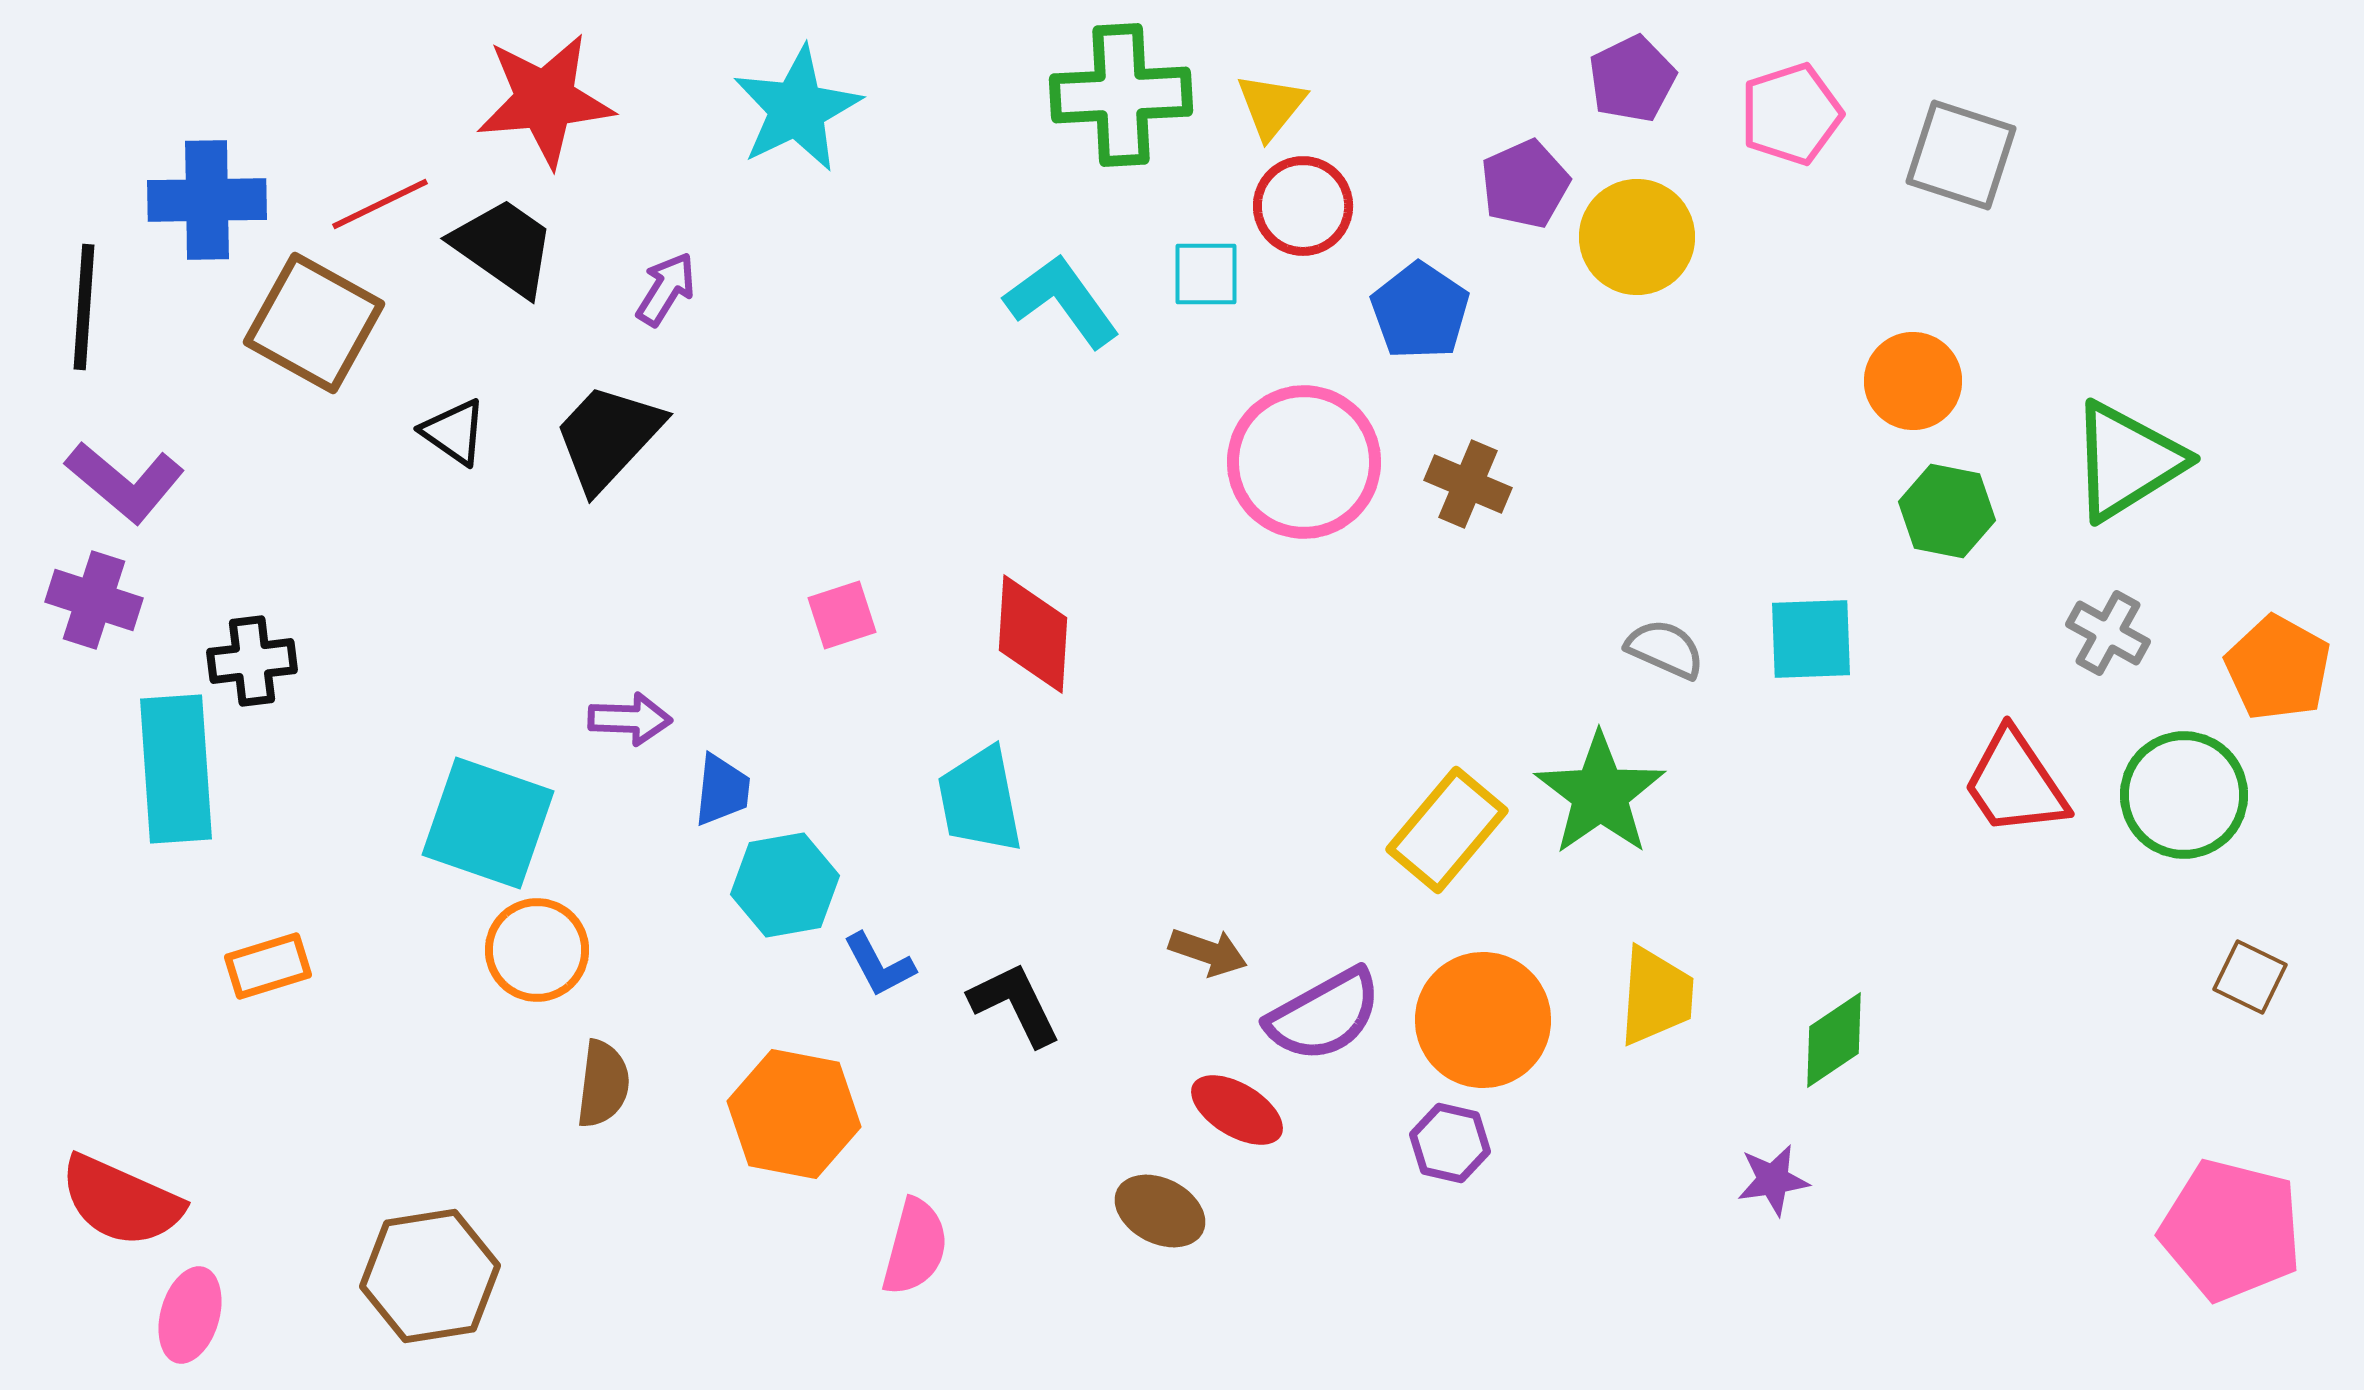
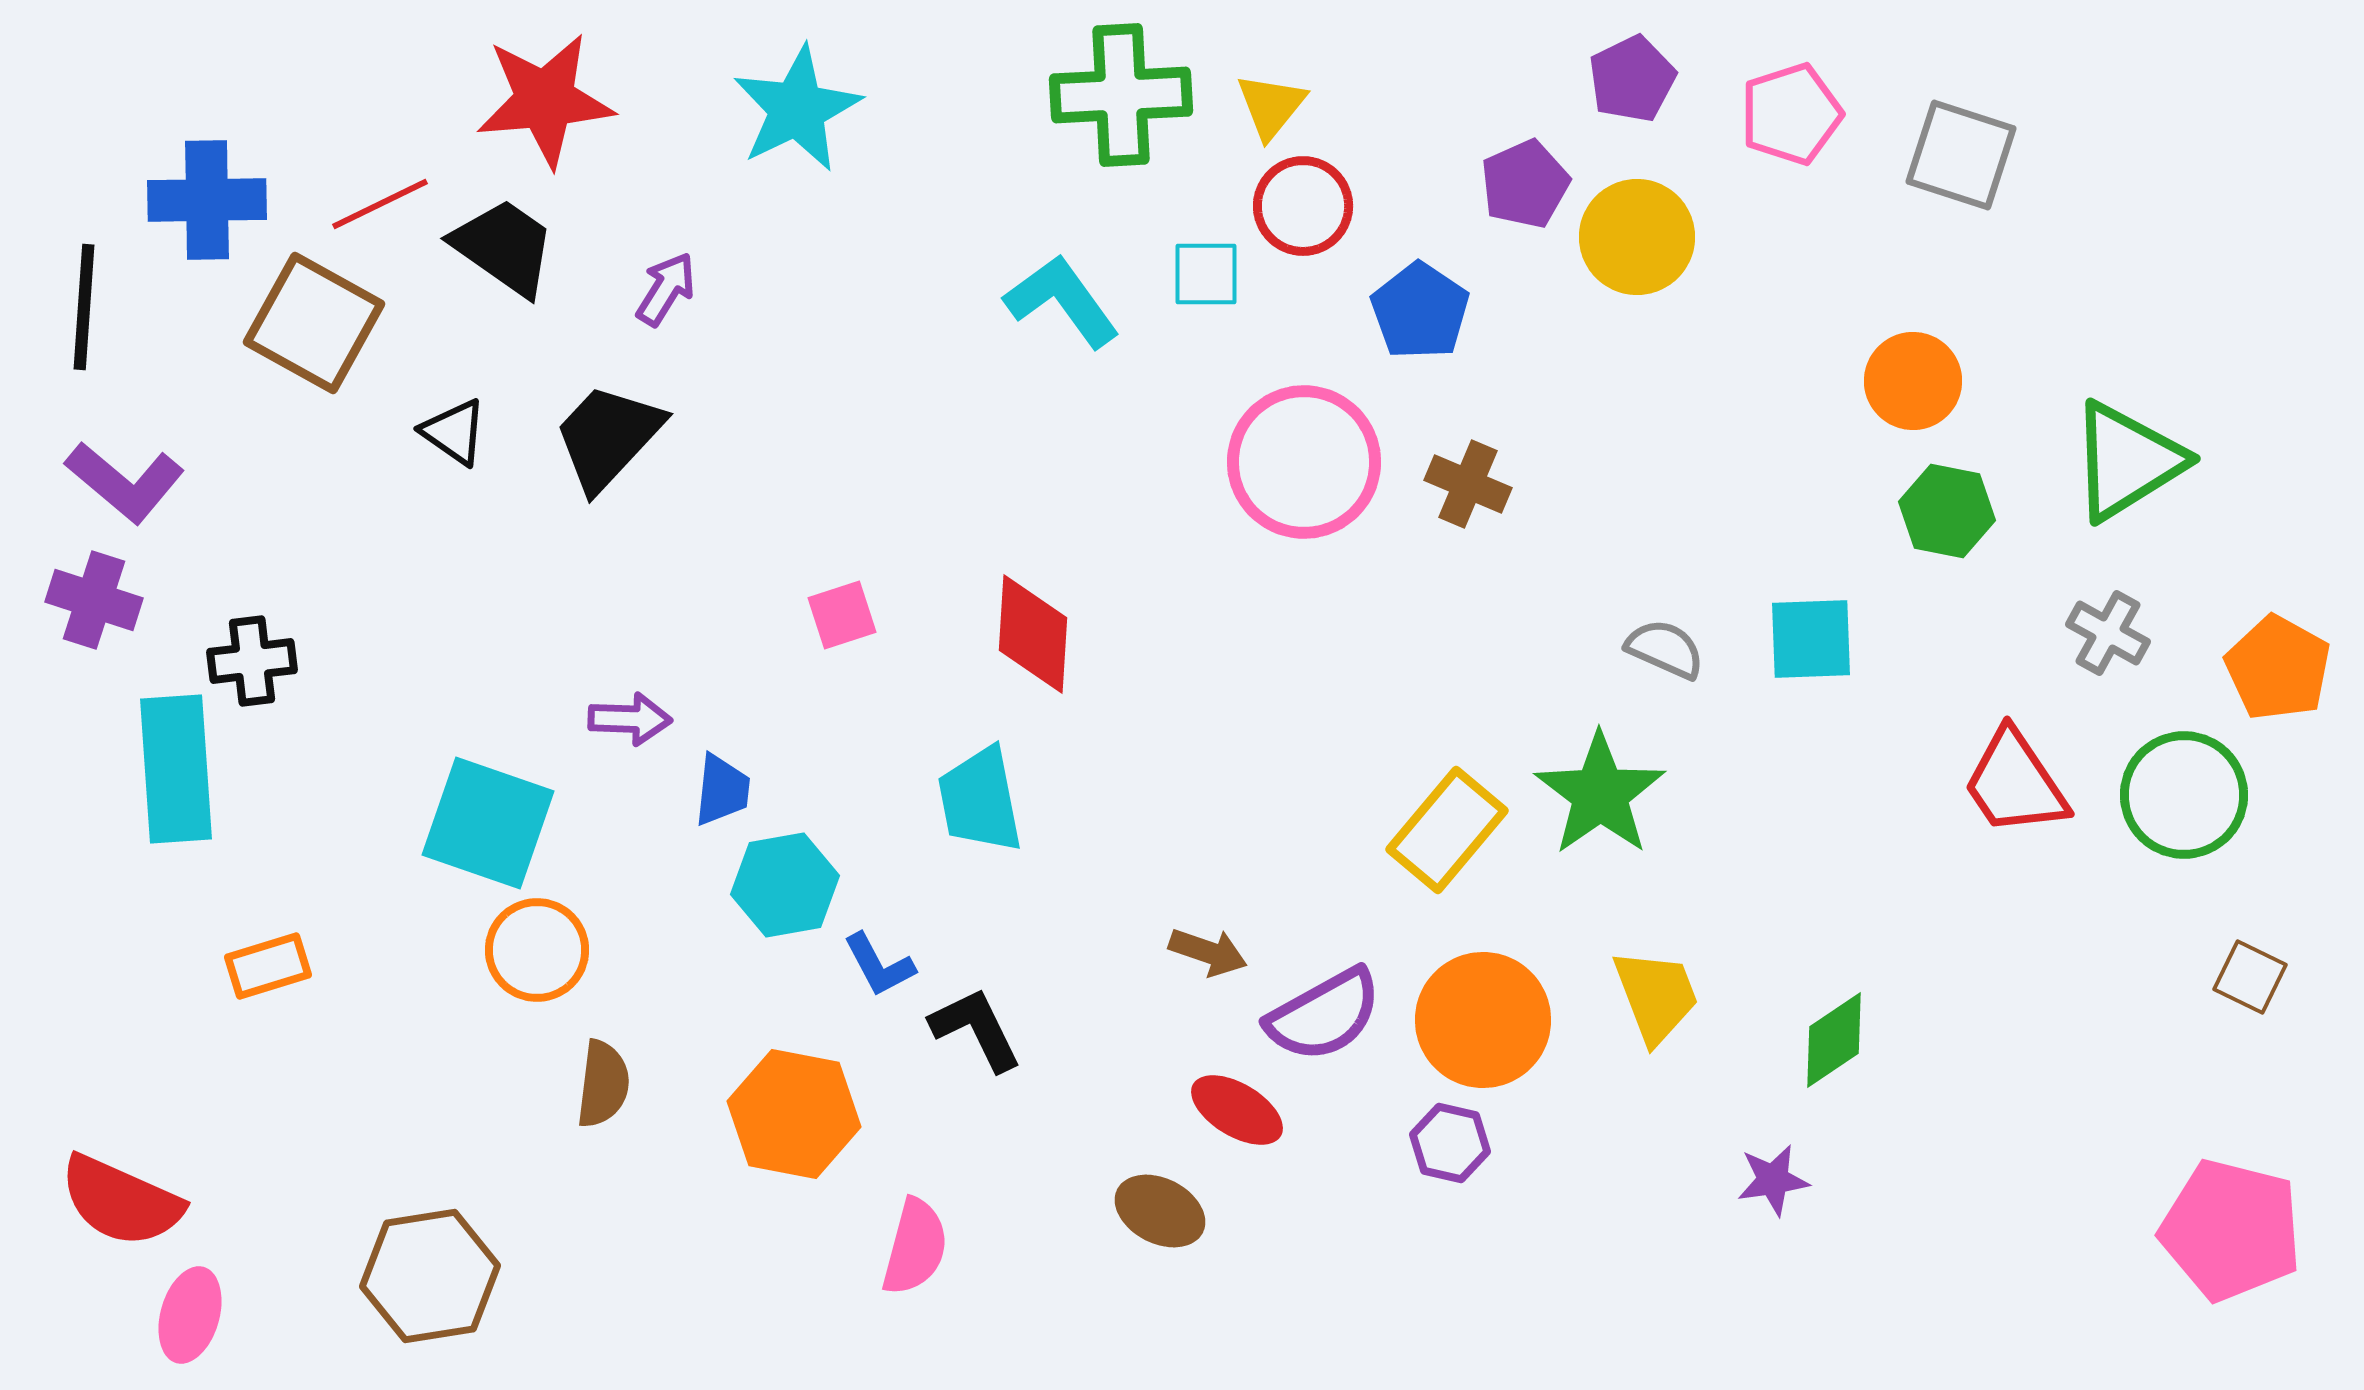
yellow trapezoid at (1656, 996): rotated 25 degrees counterclockwise
black L-shape at (1015, 1004): moved 39 px left, 25 px down
